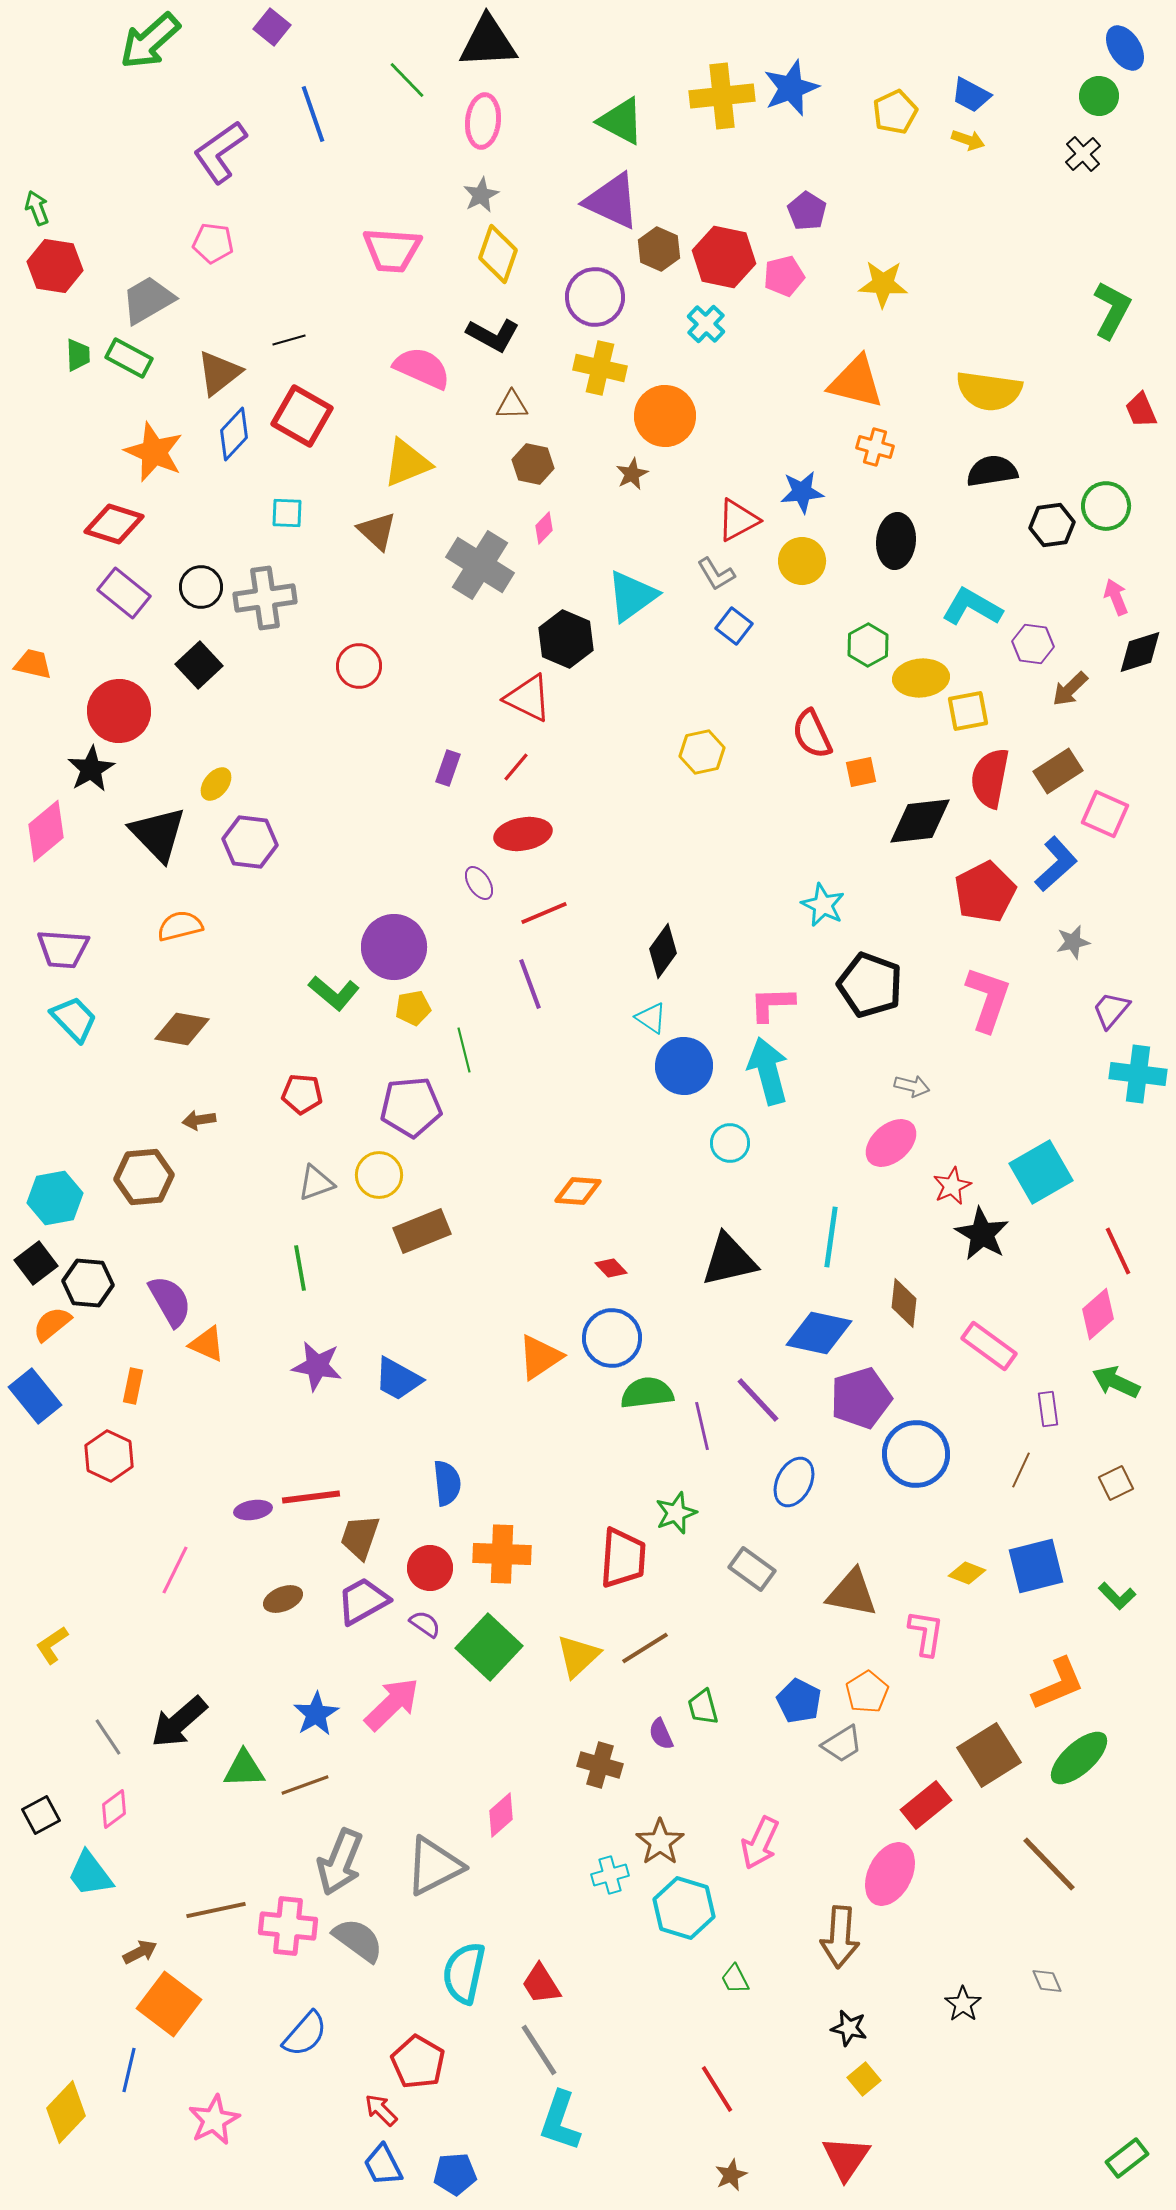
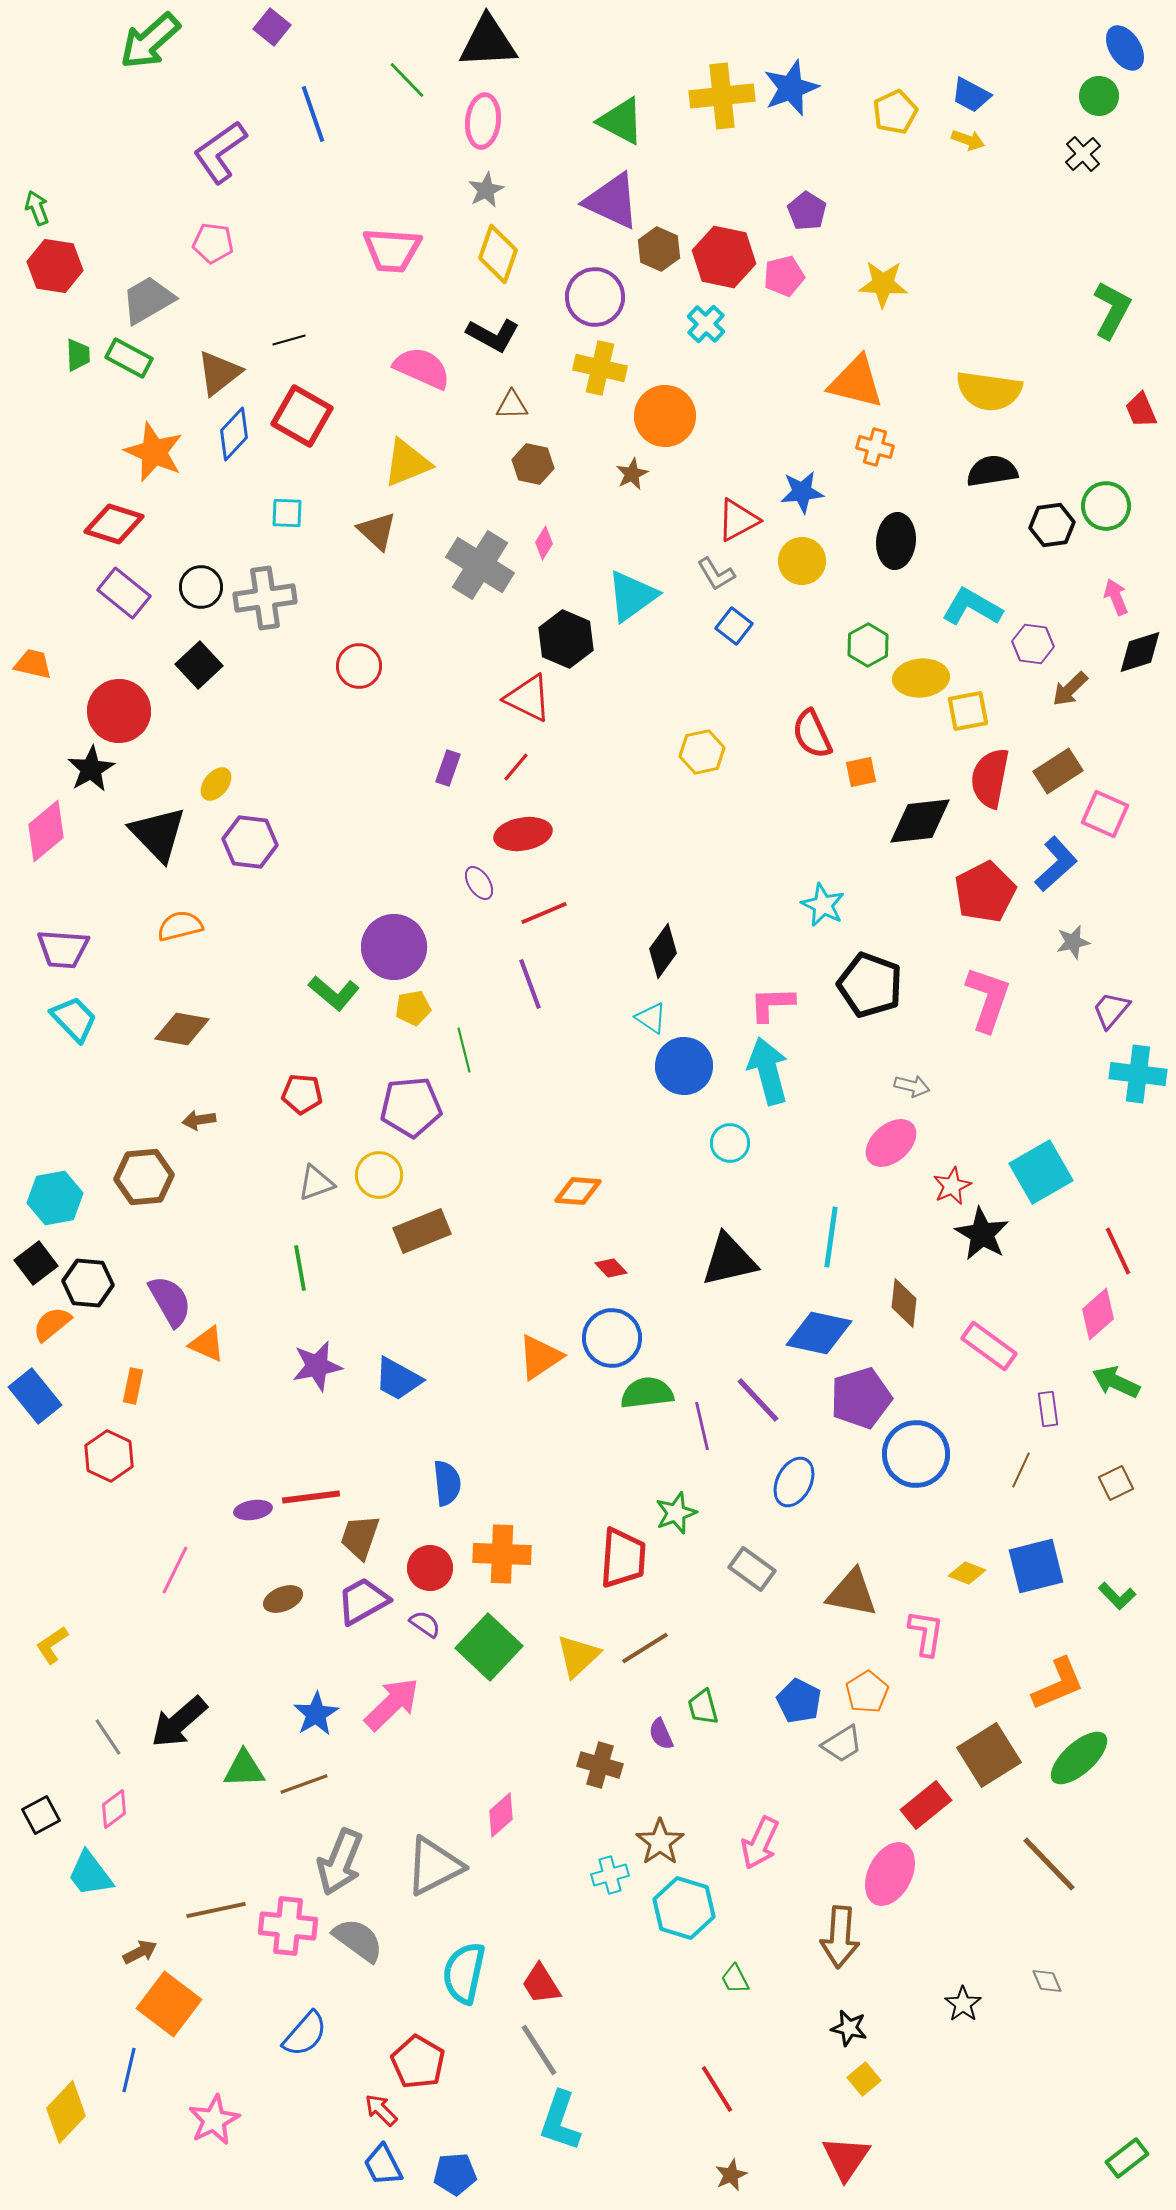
gray star at (481, 195): moved 5 px right, 5 px up
pink diamond at (544, 528): moved 15 px down; rotated 12 degrees counterclockwise
purple star at (317, 1366): rotated 21 degrees counterclockwise
brown line at (305, 1785): moved 1 px left, 1 px up
